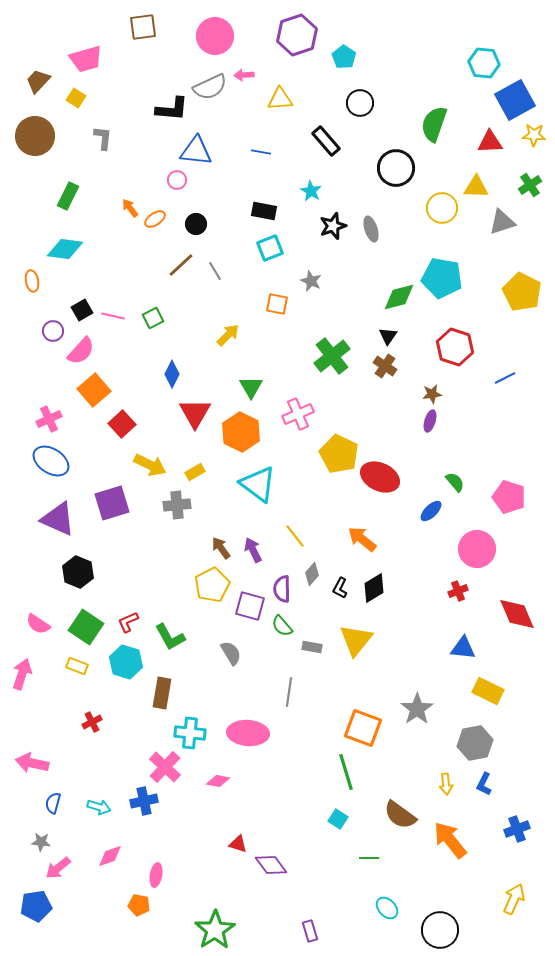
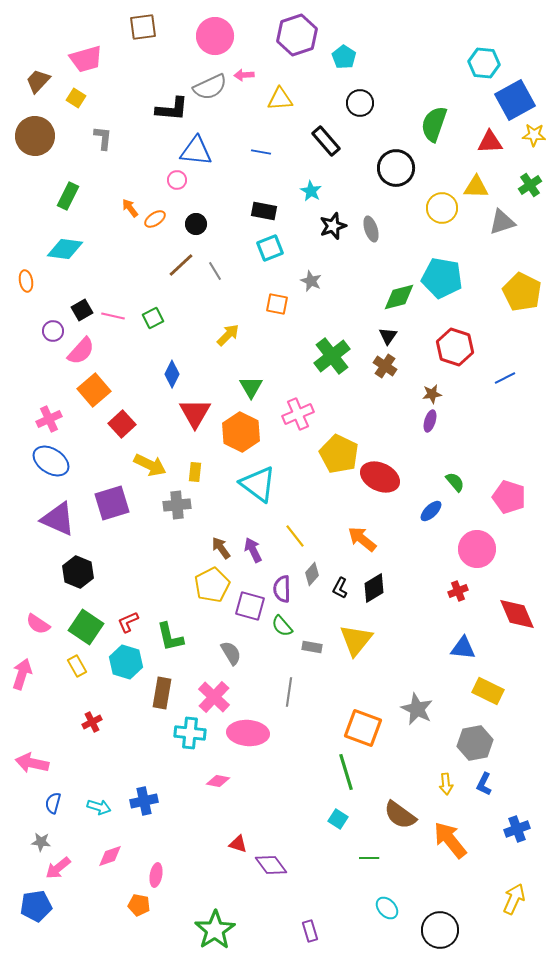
orange ellipse at (32, 281): moved 6 px left
yellow rectangle at (195, 472): rotated 54 degrees counterclockwise
green L-shape at (170, 637): rotated 16 degrees clockwise
yellow rectangle at (77, 666): rotated 40 degrees clockwise
gray star at (417, 709): rotated 12 degrees counterclockwise
pink cross at (165, 767): moved 49 px right, 70 px up
